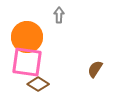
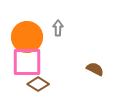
gray arrow: moved 1 px left, 13 px down
pink square: rotated 8 degrees counterclockwise
brown semicircle: rotated 84 degrees clockwise
